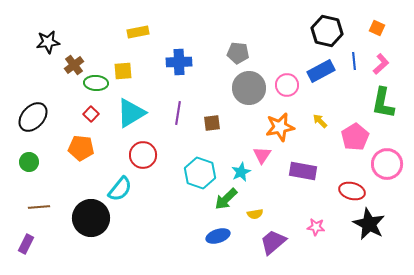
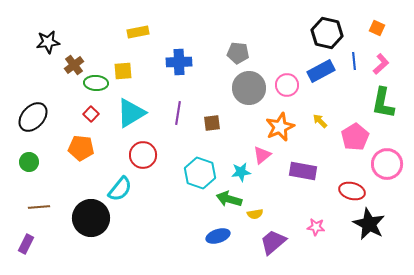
black hexagon at (327, 31): moved 2 px down
orange star at (280, 127): rotated 12 degrees counterclockwise
pink triangle at (262, 155): rotated 18 degrees clockwise
cyan star at (241, 172): rotated 18 degrees clockwise
green arrow at (226, 199): moved 3 px right; rotated 60 degrees clockwise
